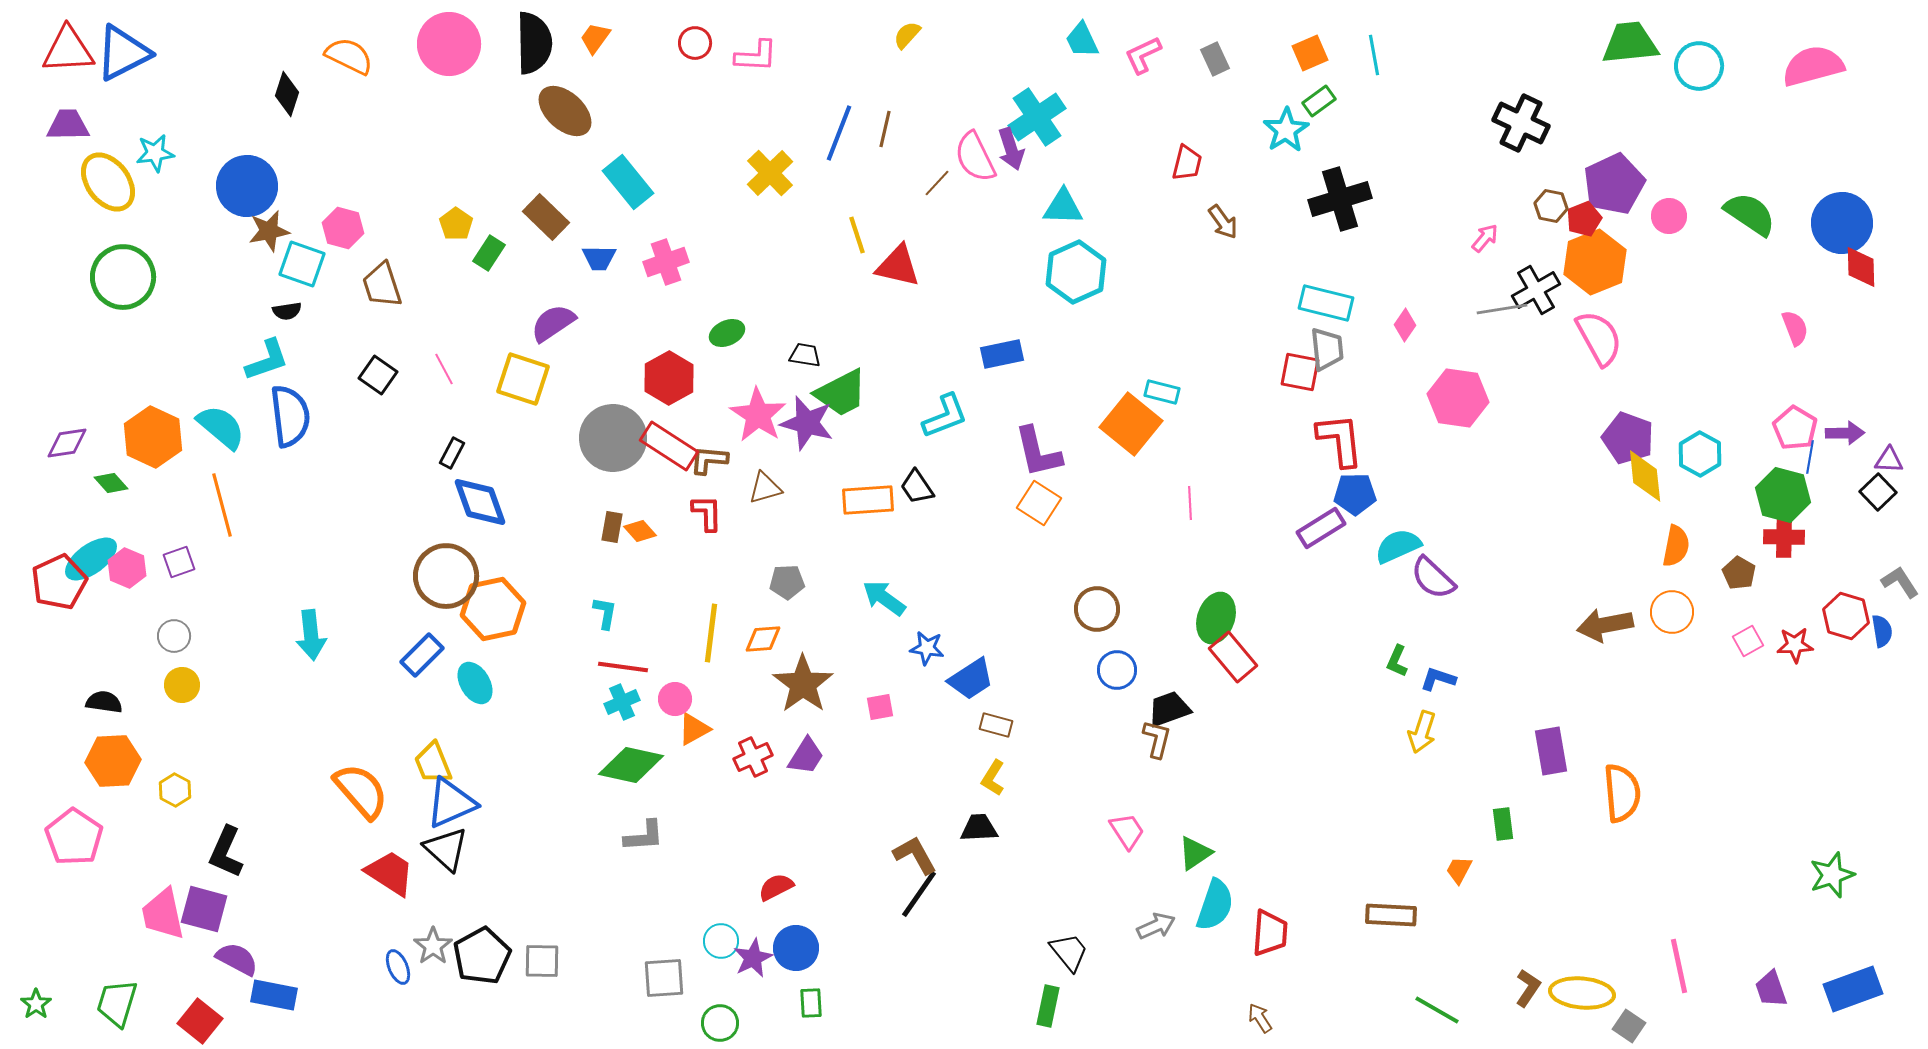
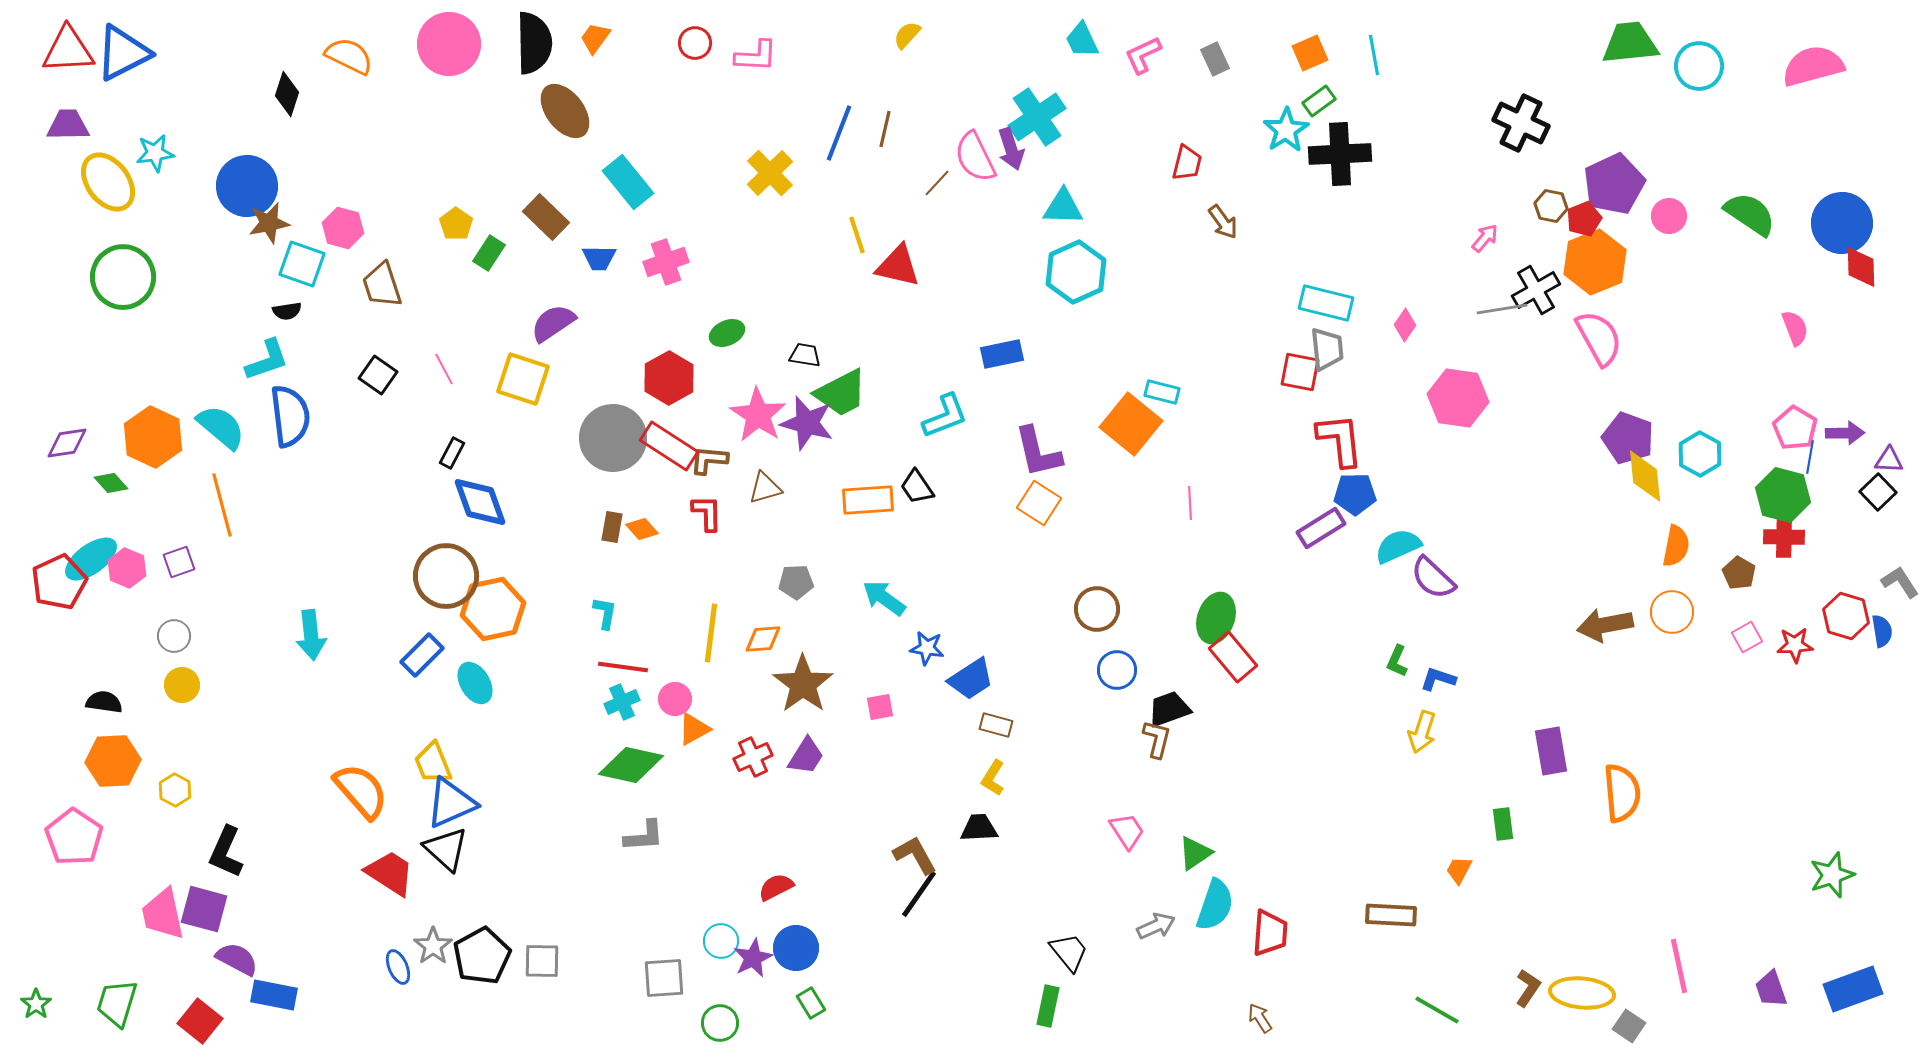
brown ellipse at (565, 111): rotated 10 degrees clockwise
black cross at (1340, 199): moved 45 px up; rotated 14 degrees clockwise
brown star at (269, 231): moved 8 px up
orange diamond at (640, 531): moved 2 px right, 2 px up
gray pentagon at (787, 582): moved 9 px right
pink square at (1748, 641): moved 1 px left, 4 px up
green rectangle at (811, 1003): rotated 28 degrees counterclockwise
